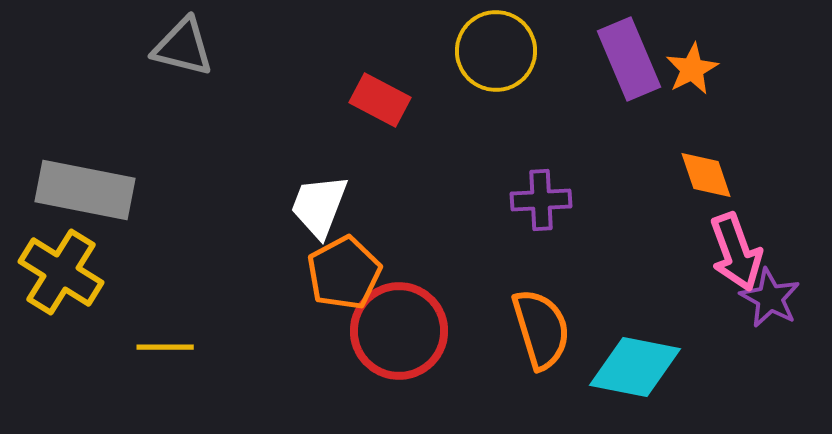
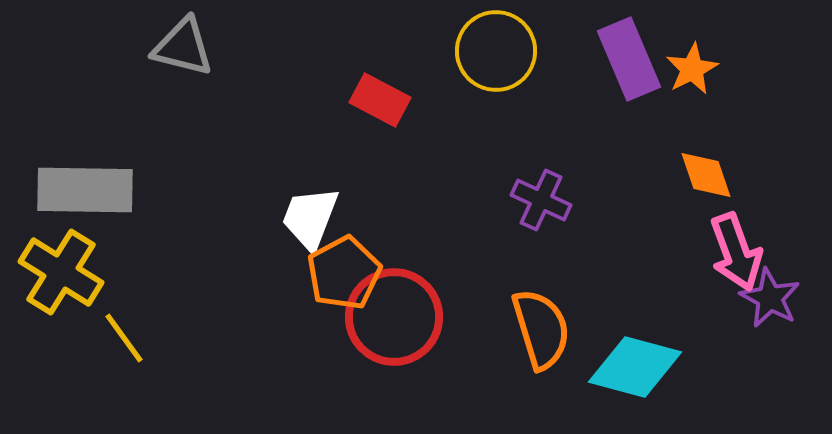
gray rectangle: rotated 10 degrees counterclockwise
purple cross: rotated 28 degrees clockwise
white trapezoid: moved 9 px left, 12 px down
red circle: moved 5 px left, 14 px up
yellow line: moved 41 px left, 9 px up; rotated 54 degrees clockwise
cyan diamond: rotated 4 degrees clockwise
